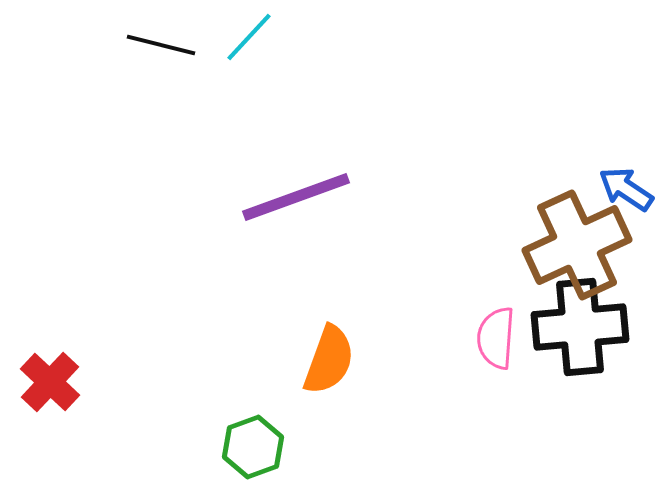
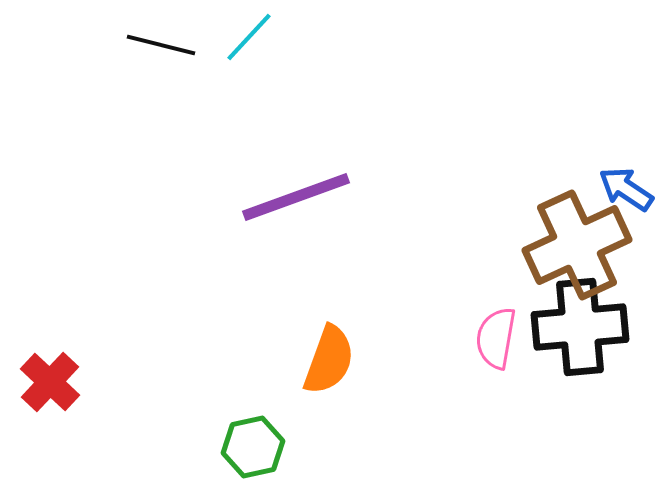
pink semicircle: rotated 6 degrees clockwise
green hexagon: rotated 8 degrees clockwise
